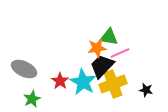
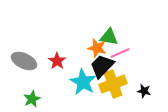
orange star: rotated 24 degrees clockwise
gray ellipse: moved 8 px up
red star: moved 3 px left, 20 px up
black star: moved 2 px left, 1 px down
